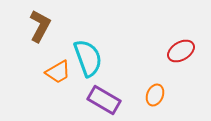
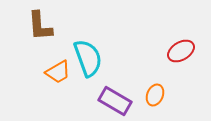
brown L-shape: rotated 148 degrees clockwise
purple rectangle: moved 11 px right, 1 px down
